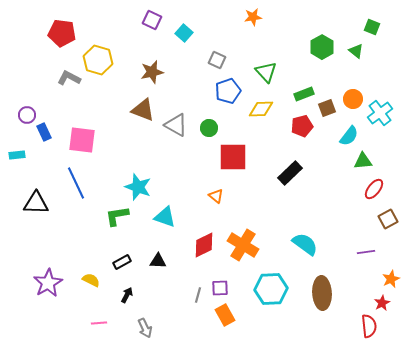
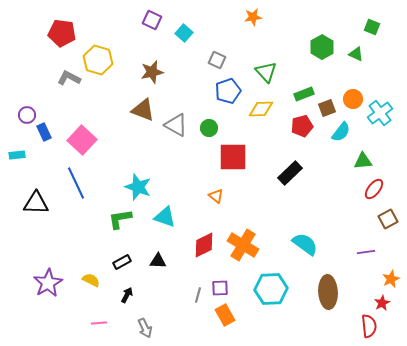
green triangle at (356, 51): moved 3 px down; rotated 14 degrees counterclockwise
cyan semicircle at (349, 136): moved 8 px left, 4 px up
pink square at (82, 140): rotated 36 degrees clockwise
green L-shape at (117, 216): moved 3 px right, 3 px down
brown ellipse at (322, 293): moved 6 px right, 1 px up
